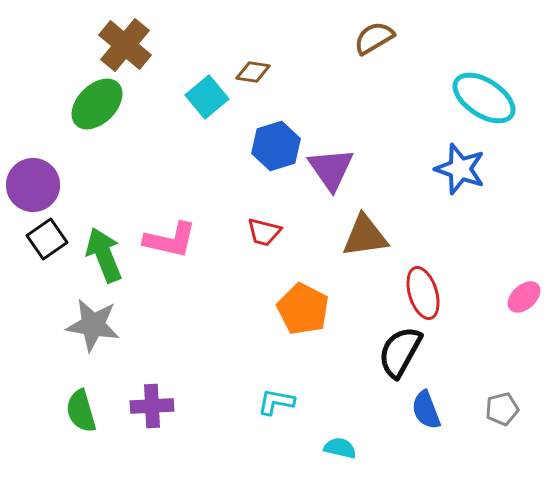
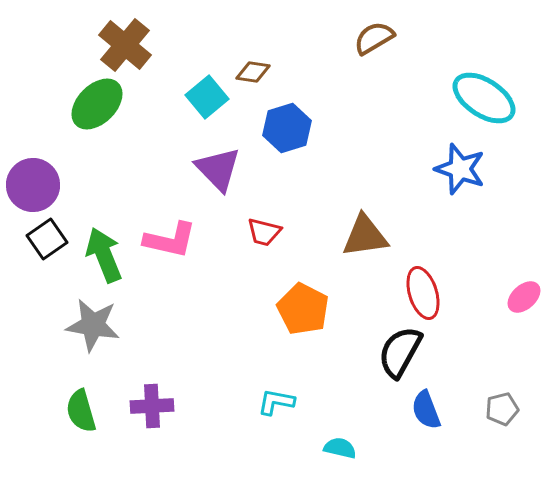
blue hexagon: moved 11 px right, 18 px up
purple triangle: moved 113 px left; rotated 9 degrees counterclockwise
